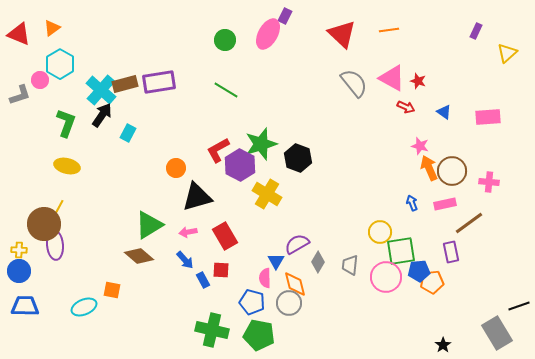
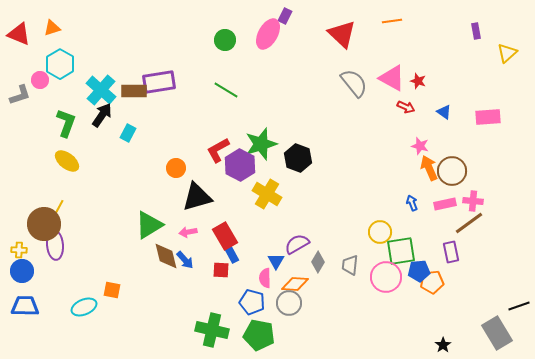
orange triangle at (52, 28): rotated 18 degrees clockwise
orange line at (389, 30): moved 3 px right, 9 px up
purple rectangle at (476, 31): rotated 35 degrees counterclockwise
brown rectangle at (125, 84): moved 9 px right, 7 px down; rotated 15 degrees clockwise
yellow ellipse at (67, 166): moved 5 px up; rotated 25 degrees clockwise
pink cross at (489, 182): moved 16 px left, 19 px down
brown diamond at (139, 256): moved 27 px right; rotated 36 degrees clockwise
blue circle at (19, 271): moved 3 px right
blue rectangle at (203, 280): moved 29 px right, 25 px up
orange diamond at (295, 284): rotated 72 degrees counterclockwise
